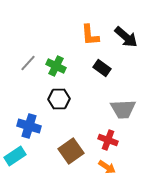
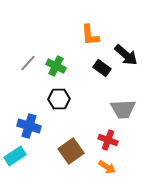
black arrow: moved 18 px down
